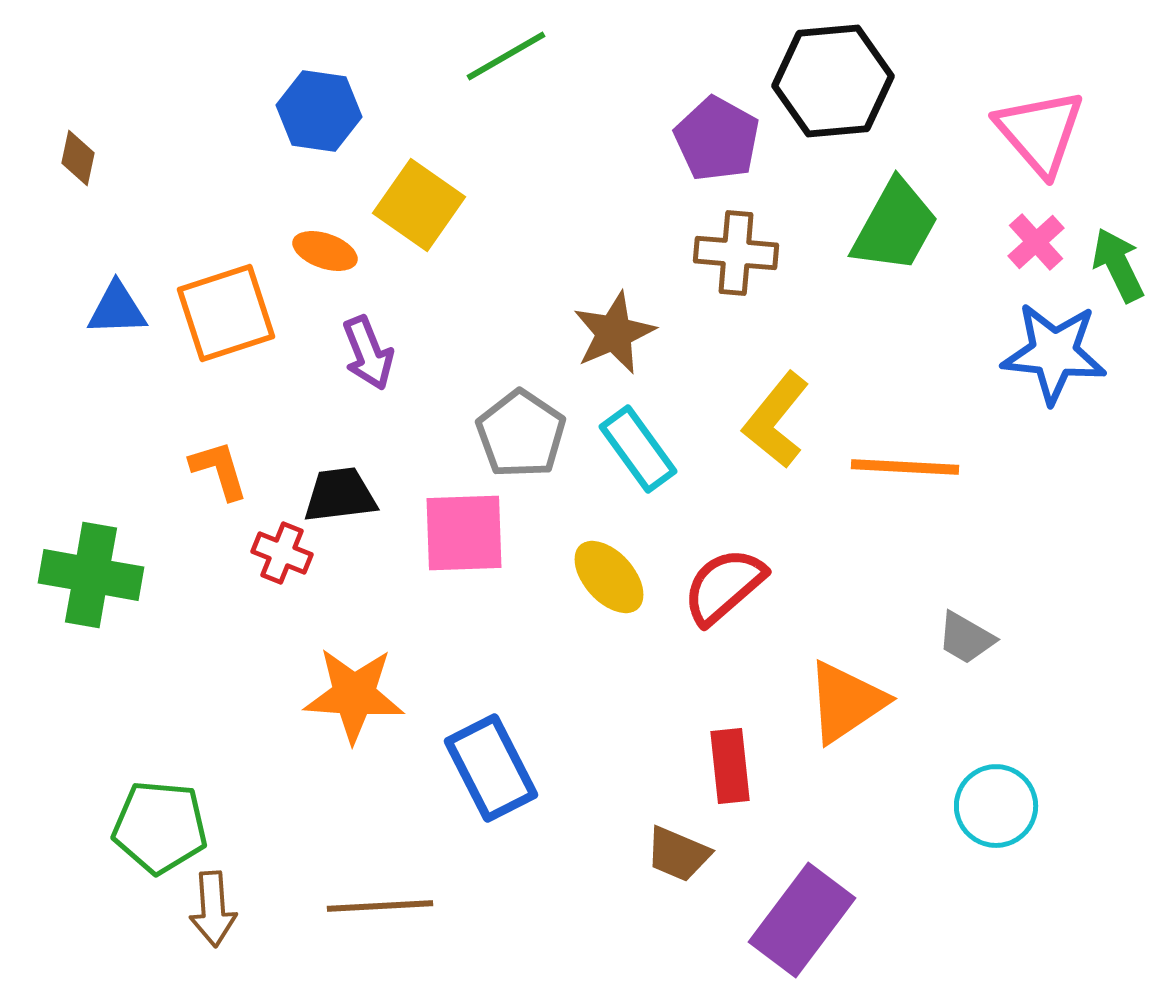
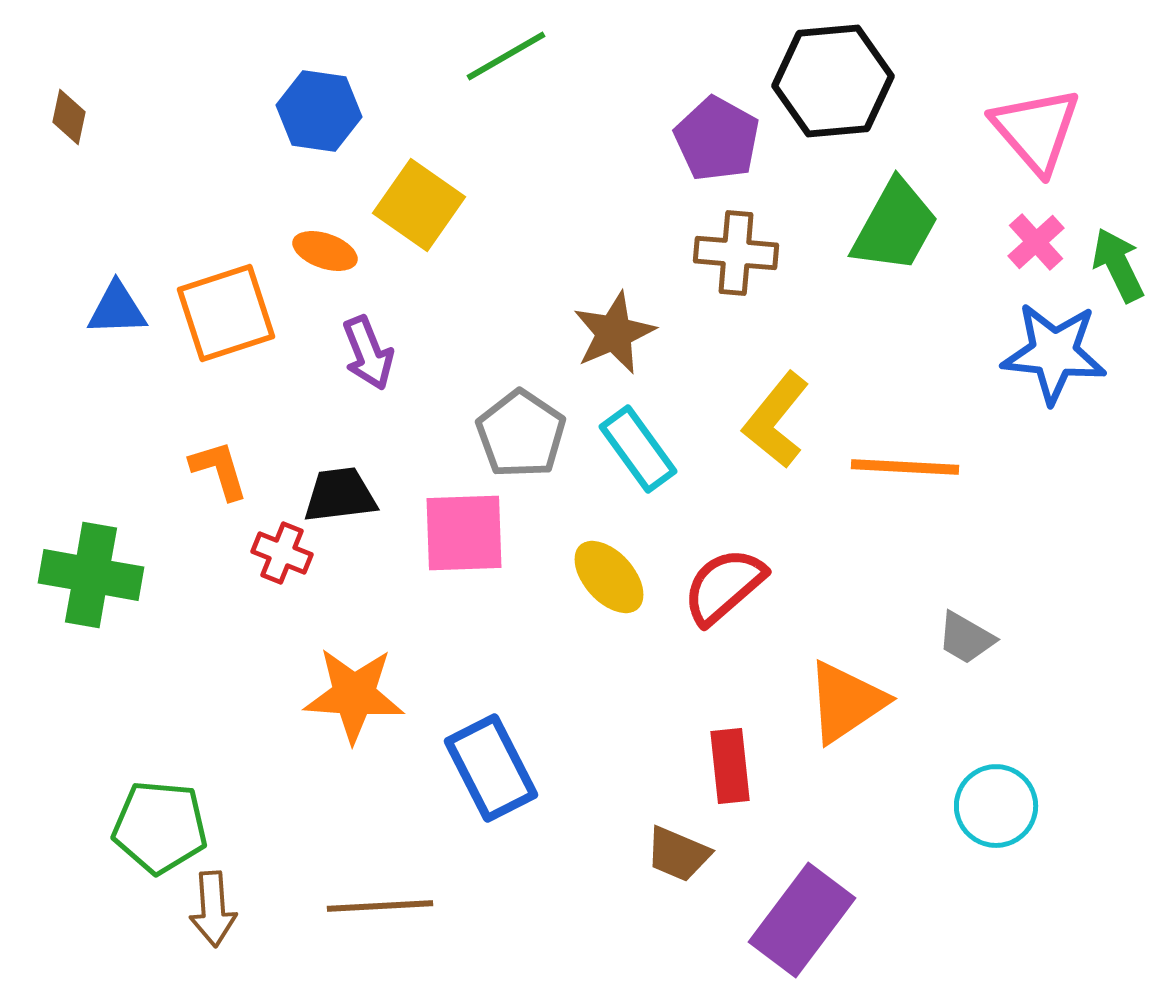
pink triangle: moved 4 px left, 2 px up
brown diamond: moved 9 px left, 41 px up
